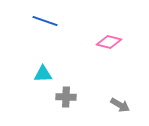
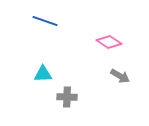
pink diamond: rotated 20 degrees clockwise
gray cross: moved 1 px right
gray arrow: moved 29 px up
